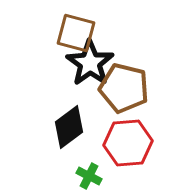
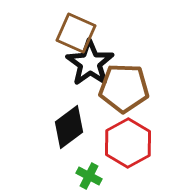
brown square: rotated 9 degrees clockwise
brown pentagon: rotated 12 degrees counterclockwise
red hexagon: rotated 24 degrees counterclockwise
